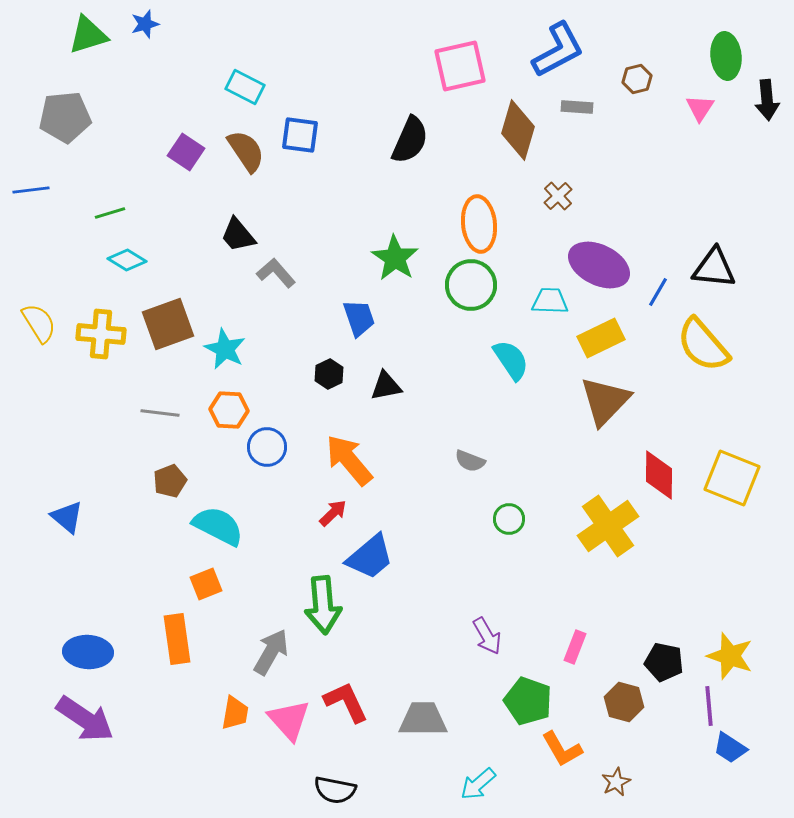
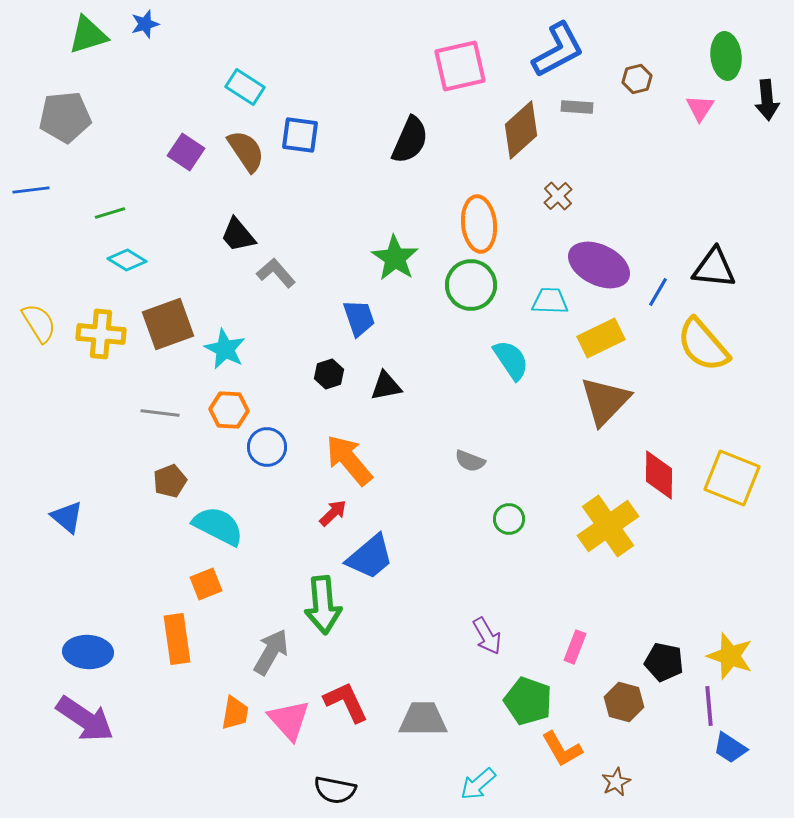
cyan rectangle at (245, 87): rotated 6 degrees clockwise
brown diamond at (518, 130): moved 3 px right; rotated 32 degrees clockwise
black hexagon at (329, 374): rotated 8 degrees clockwise
